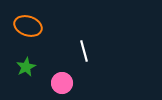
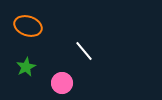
white line: rotated 25 degrees counterclockwise
